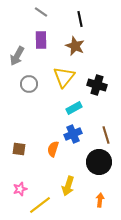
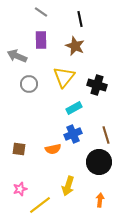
gray arrow: rotated 84 degrees clockwise
orange semicircle: rotated 119 degrees counterclockwise
